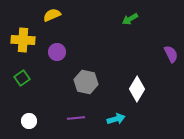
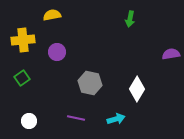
yellow semicircle: rotated 12 degrees clockwise
green arrow: rotated 49 degrees counterclockwise
yellow cross: rotated 10 degrees counterclockwise
purple semicircle: rotated 72 degrees counterclockwise
gray hexagon: moved 4 px right, 1 px down
purple line: rotated 18 degrees clockwise
